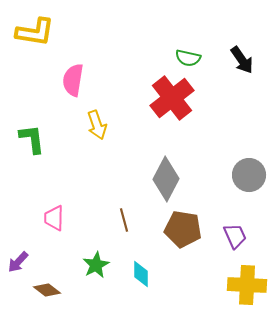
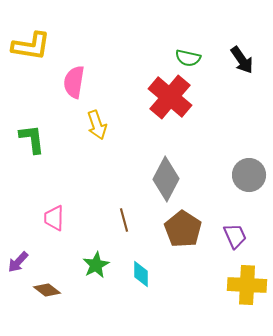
yellow L-shape: moved 4 px left, 14 px down
pink semicircle: moved 1 px right, 2 px down
red cross: moved 2 px left, 1 px up; rotated 12 degrees counterclockwise
brown pentagon: rotated 24 degrees clockwise
